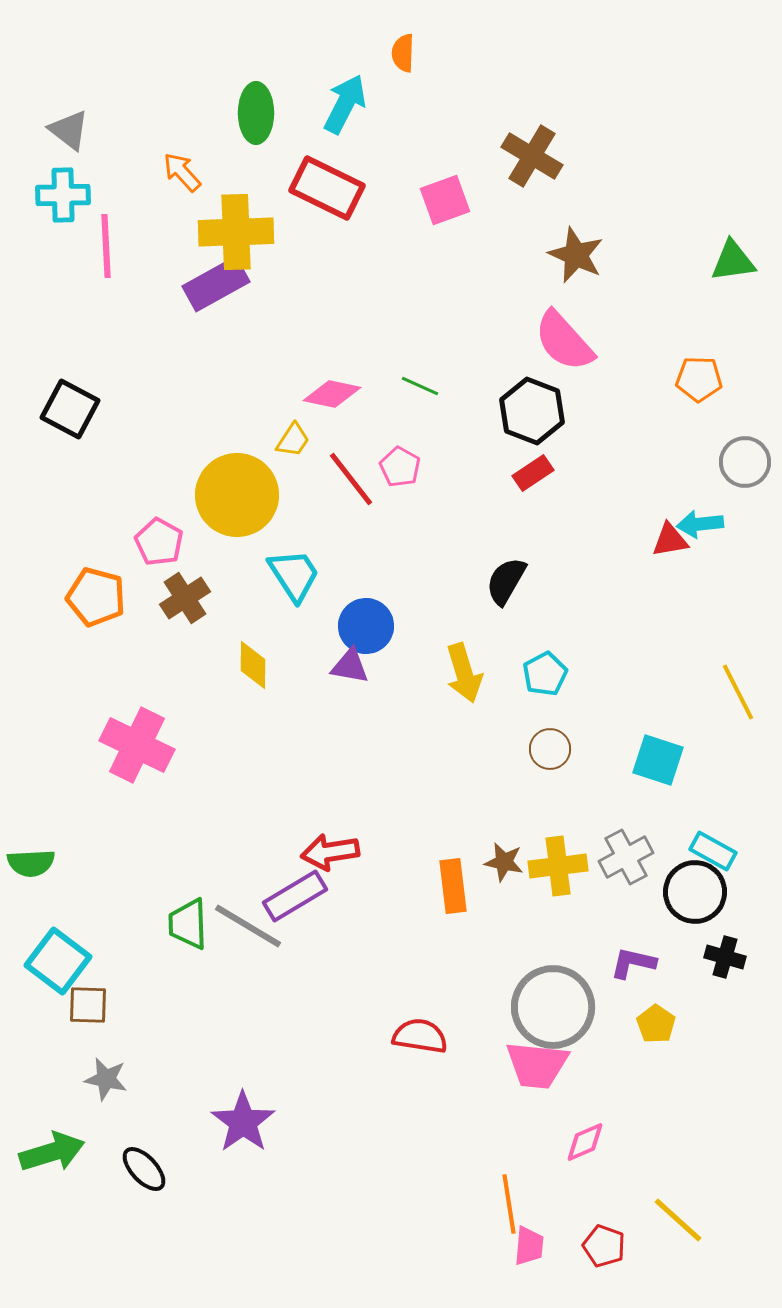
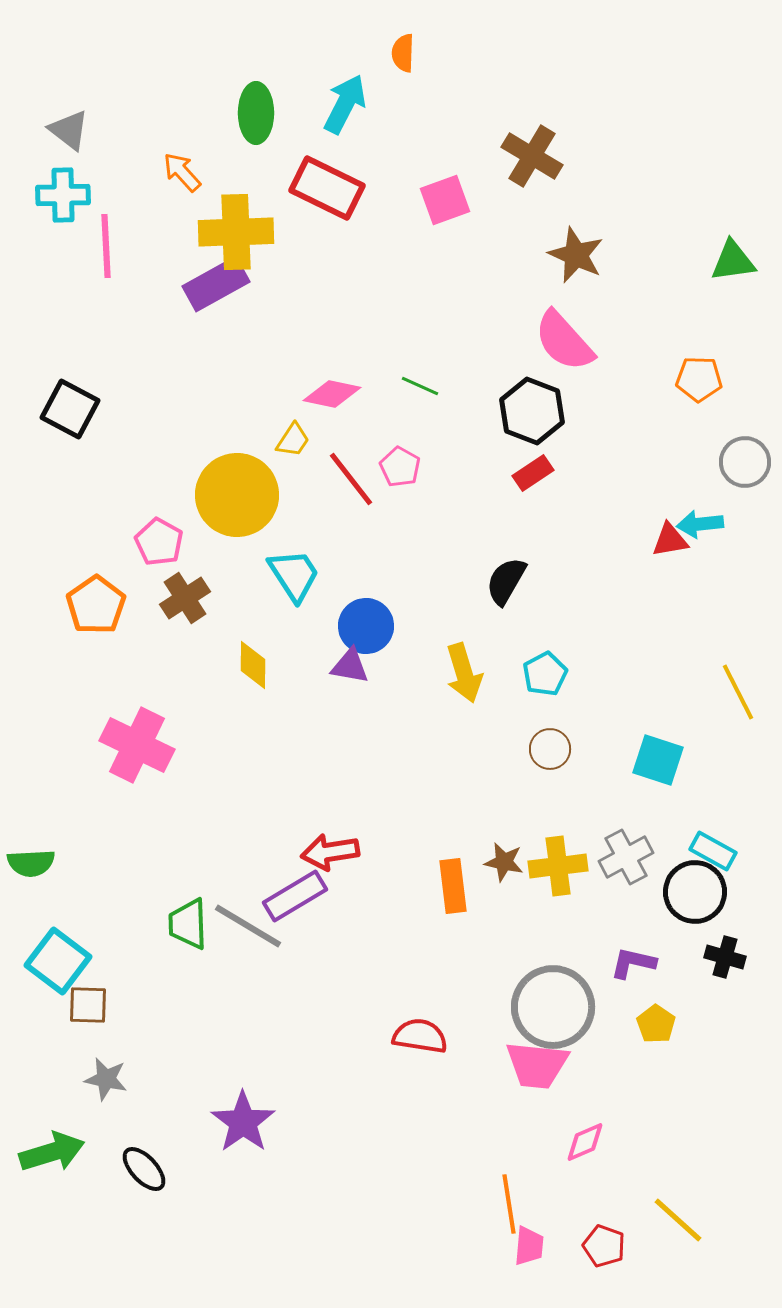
orange pentagon at (96, 597): moved 8 px down; rotated 22 degrees clockwise
